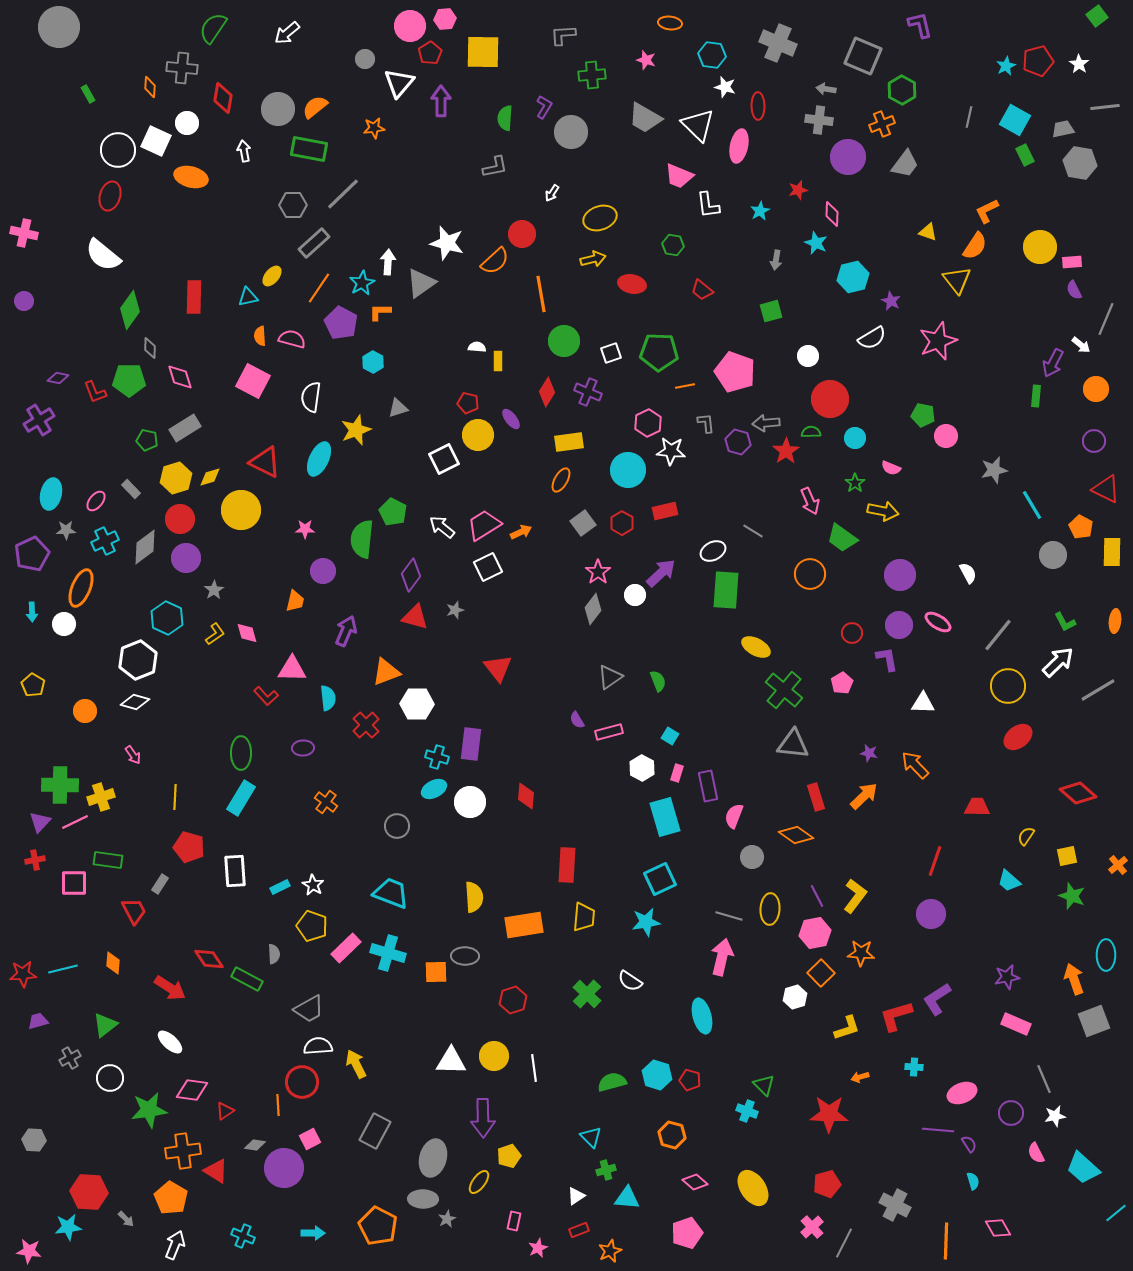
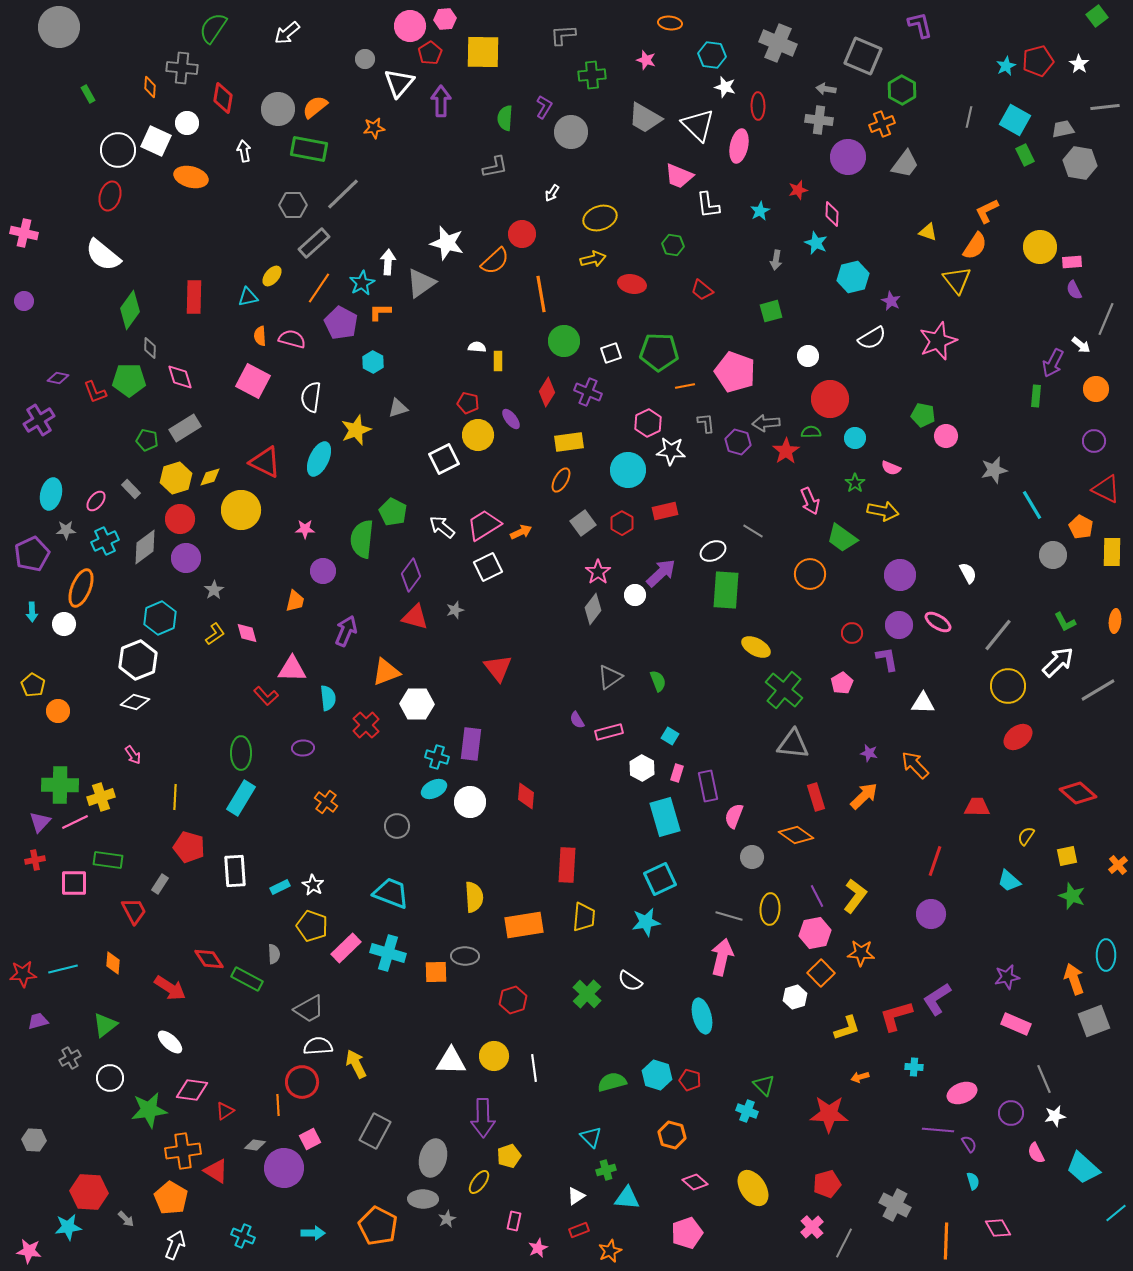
cyan hexagon at (167, 618): moved 7 px left; rotated 12 degrees clockwise
orange circle at (85, 711): moved 27 px left
